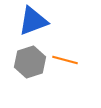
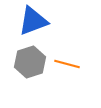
orange line: moved 2 px right, 4 px down
